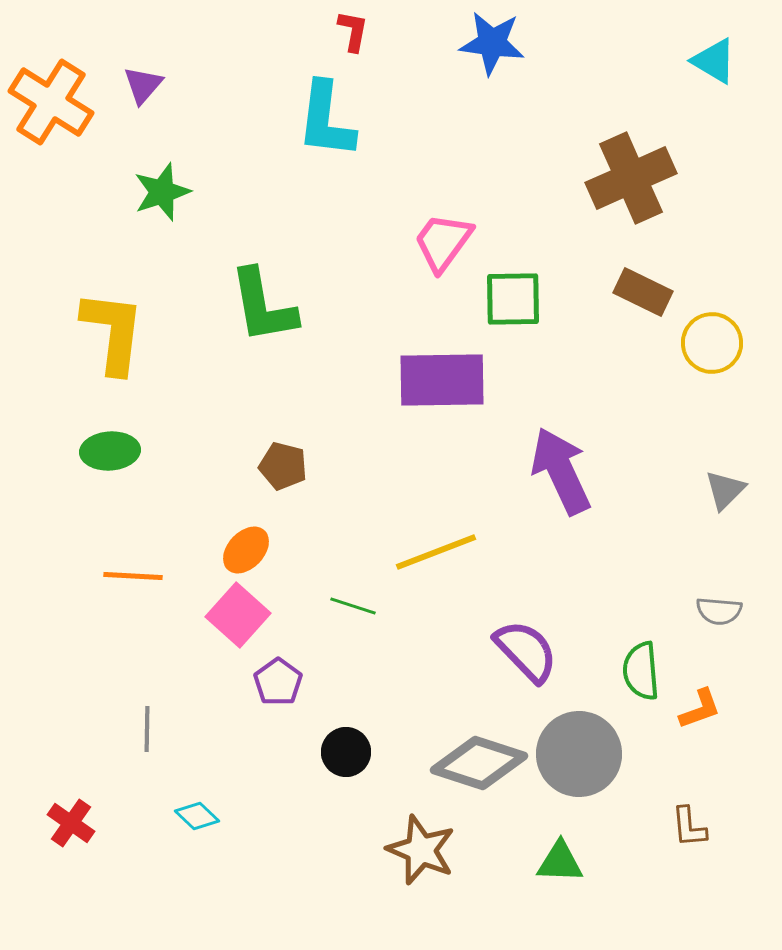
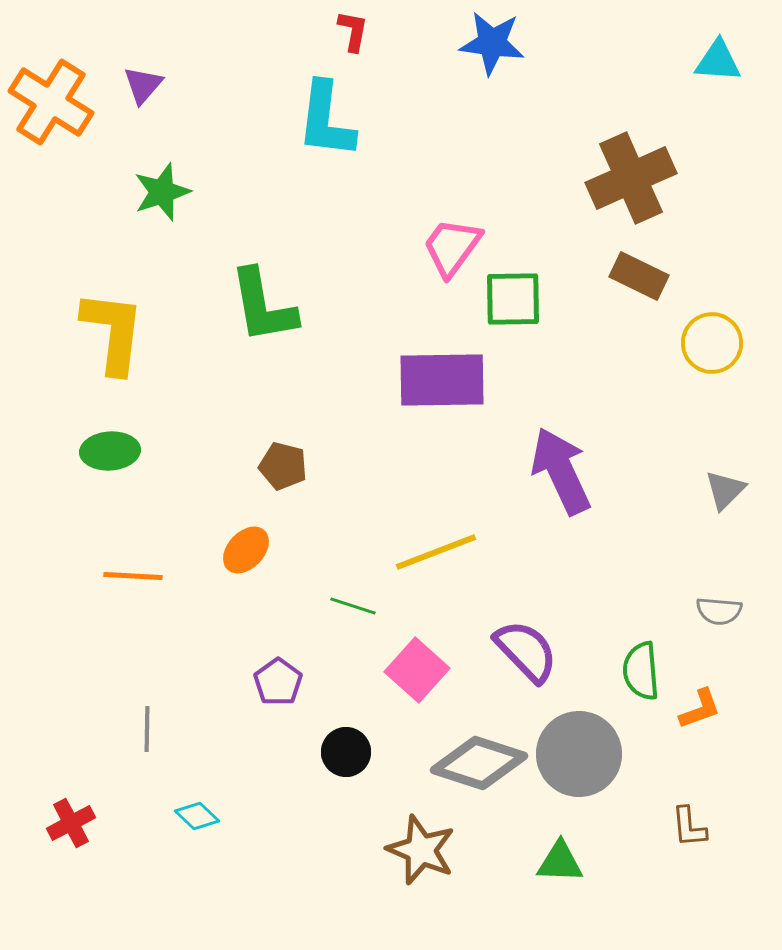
cyan triangle: moved 4 px right; rotated 27 degrees counterclockwise
pink trapezoid: moved 9 px right, 5 px down
brown rectangle: moved 4 px left, 16 px up
pink square: moved 179 px right, 55 px down
red cross: rotated 27 degrees clockwise
